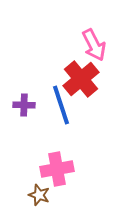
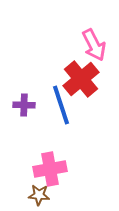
pink cross: moved 7 px left
brown star: rotated 15 degrees counterclockwise
